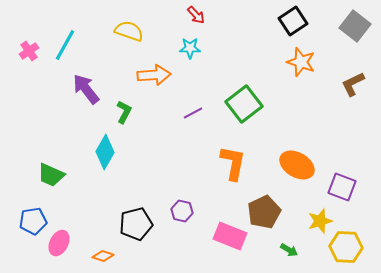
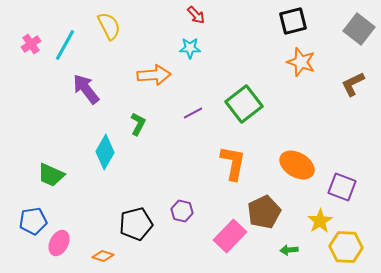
black square: rotated 20 degrees clockwise
gray square: moved 4 px right, 3 px down
yellow semicircle: moved 20 px left, 5 px up; rotated 44 degrees clockwise
pink cross: moved 2 px right, 7 px up
green L-shape: moved 14 px right, 12 px down
yellow star: rotated 15 degrees counterclockwise
pink rectangle: rotated 68 degrees counterclockwise
green arrow: rotated 144 degrees clockwise
